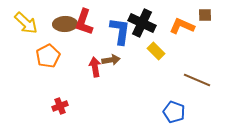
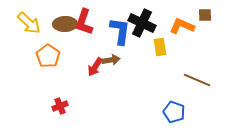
yellow arrow: moved 3 px right
yellow rectangle: moved 4 px right, 4 px up; rotated 36 degrees clockwise
orange pentagon: rotated 10 degrees counterclockwise
red arrow: rotated 138 degrees counterclockwise
